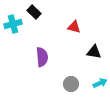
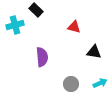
black rectangle: moved 2 px right, 2 px up
cyan cross: moved 2 px right, 1 px down
